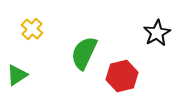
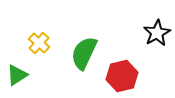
yellow cross: moved 7 px right, 14 px down
